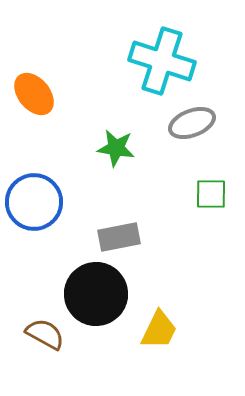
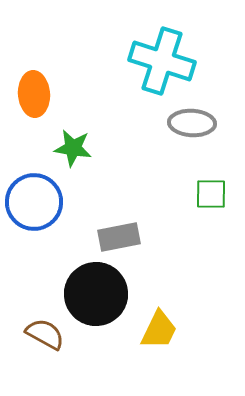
orange ellipse: rotated 36 degrees clockwise
gray ellipse: rotated 24 degrees clockwise
green star: moved 43 px left
